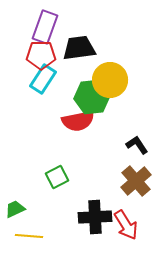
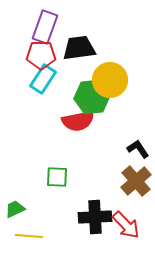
black L-shape: moved 1 px right, 4 px down
green square: rotated 30 degrees clockwise
red arrow: rotated 12 degrees counterclockwise
